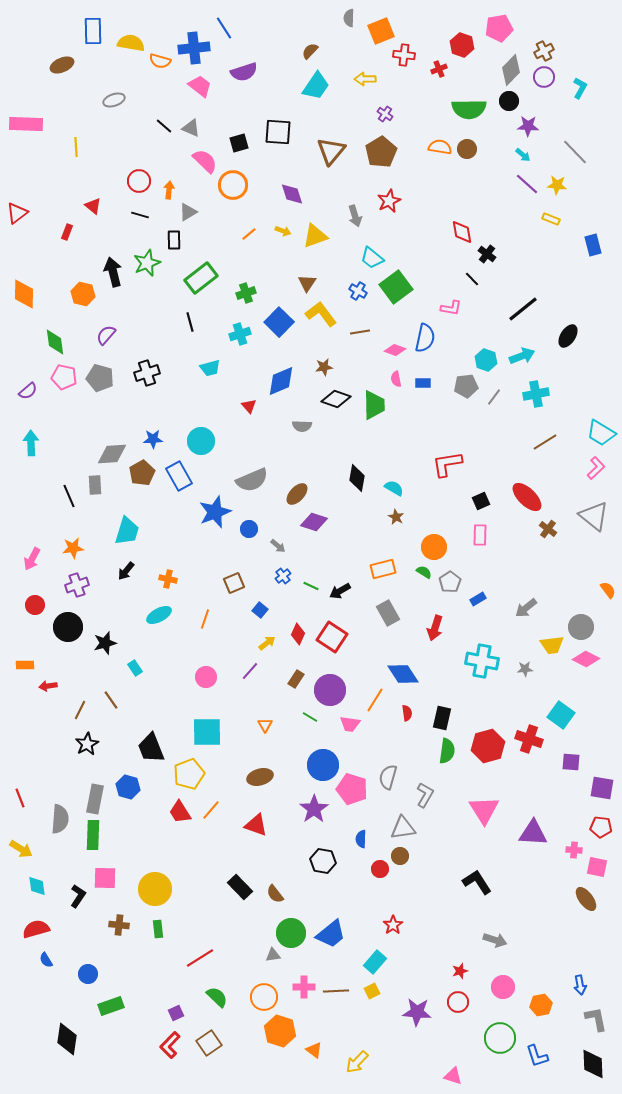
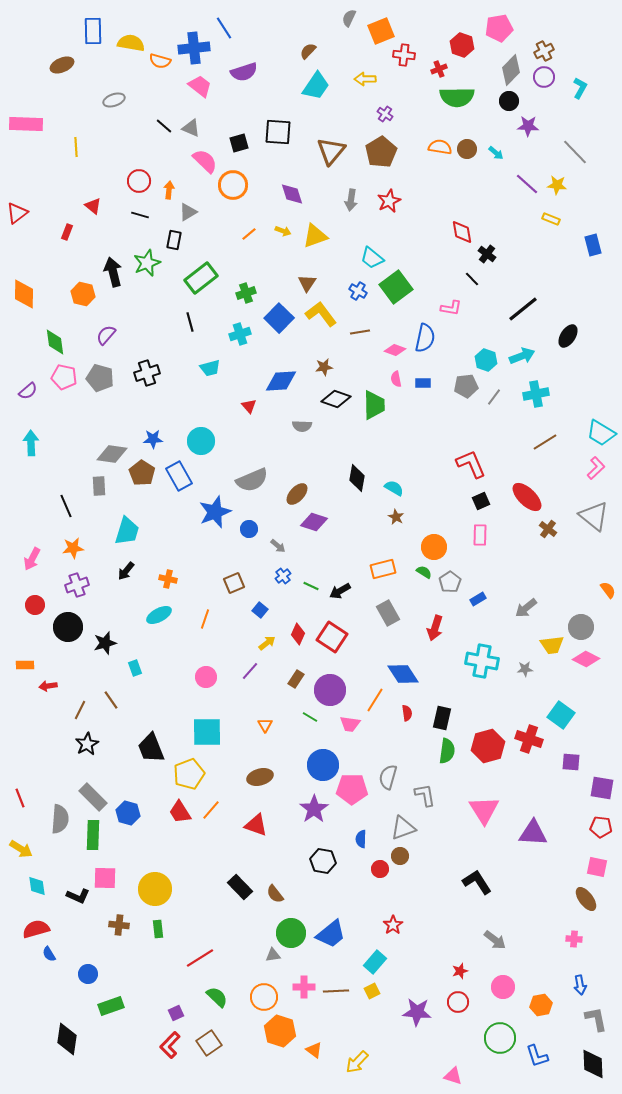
gray semicircle at (349, 18): rotated 24 degrees clockwise
brown semicircle at (310, 51): moved 2 px left
green semicircle at (469, 109): moved 12 px left, 12 px up
cyan arrow at (523, 155): moved 27 px left, 2 px up
gray arrow at (355, 216): moved 4 px left, 16 px up; rotated 25 degrees clockwise
black rectangle at (174, 240): rotated 12 degrees clockwise
blue square at (279, 322): moved 4 px up
blue diamond at (281, 381): rotated 20 degrees clockwise
gray diamond at (112, 454): rotated 12 degrees clockwise
red L-shape at (447, 464): moved 24 px right; rotated 76 degrees clockwise
brown pentagon at (142, 473): rotated 10 degrees counterclockwise
gray rectangle at (95, 485): moved 4 px right, 1 px down
black line at (69, 496): moved 3 px left, 10 px down
cyan rectangle at (135, 668): rotated 14 degrees clockwise
blue hexagon at (128, 787): moved 26 px down
pink pentagon at (352, 789): rotated 16 degrees counterclockwise
gray L-shape at (425, 795): rotated 40 degrees counterclockwise
gray rectangle at (95, 799): moved 2 px left, 2 px up; rotated 56 degrees counterclockwise
gray triangle at (403, 828): rotated 12 degrees counterclockwise
pink cross at (574, 850): moved 89 px down
black L-shape at (78, 896): rotated 80 degrees clockwise
gray arrow at (495, 940): rotated 20 degrees clockwise
blue semicircle at (46, 960): moved 3 px right, 6 px up
